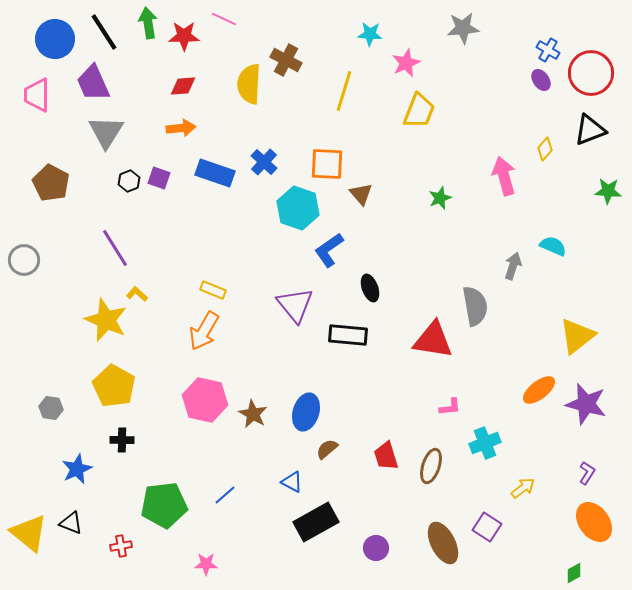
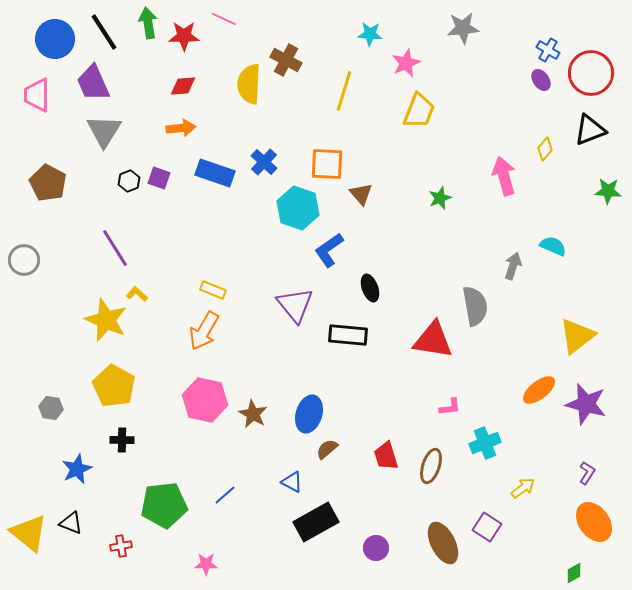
gray triangle at (106, 132): moved 2 px left, 1 px up
brown pentagon at (51, 183): moved 3 px left
blue ellipse at (306, 412): moved 3 px right, 2 px down
